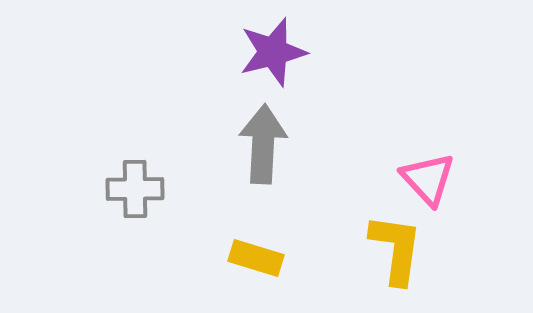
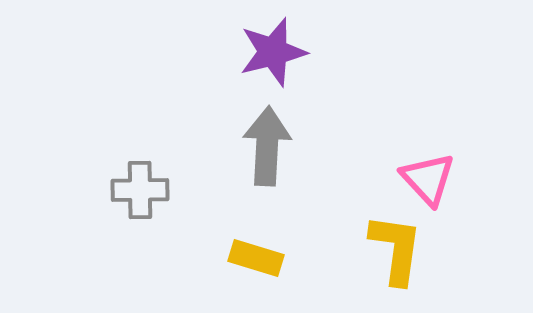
gray arrow: moved 4 px right, 2 px down
gray cross: moved 5 px right, 1 px down
